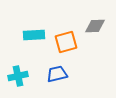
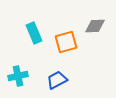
cyan rectangle: moved 2 px up; rotated 70 degrees clockwise
blue trapezoid: moved 6 px down; rotated 15 degrees counterclockwise
